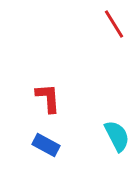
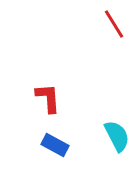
blue rectangle: moved 9 px right
